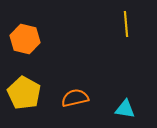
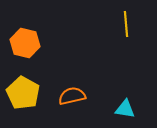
orange hexagon: moved 4 px down
yellow pentagon: moved 1 px left
orange semicircle: moved 3 px left, 2 px up
